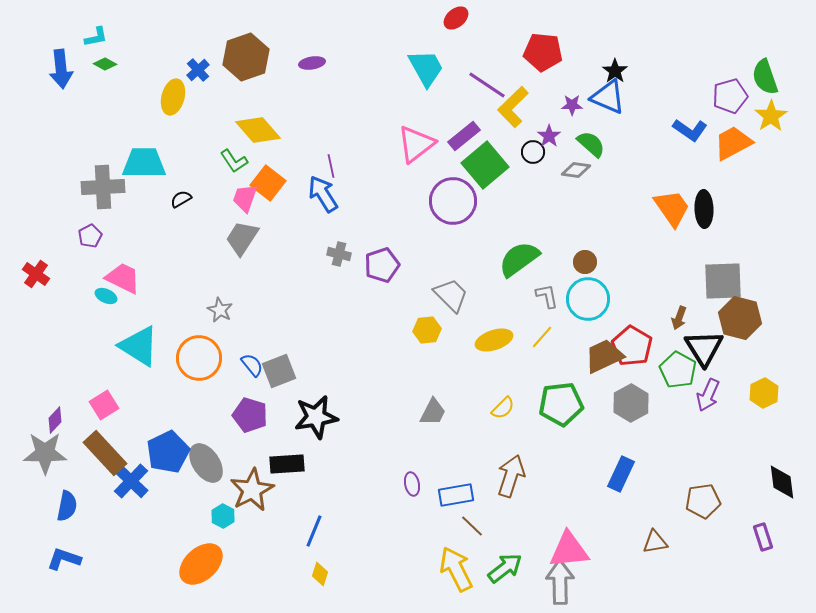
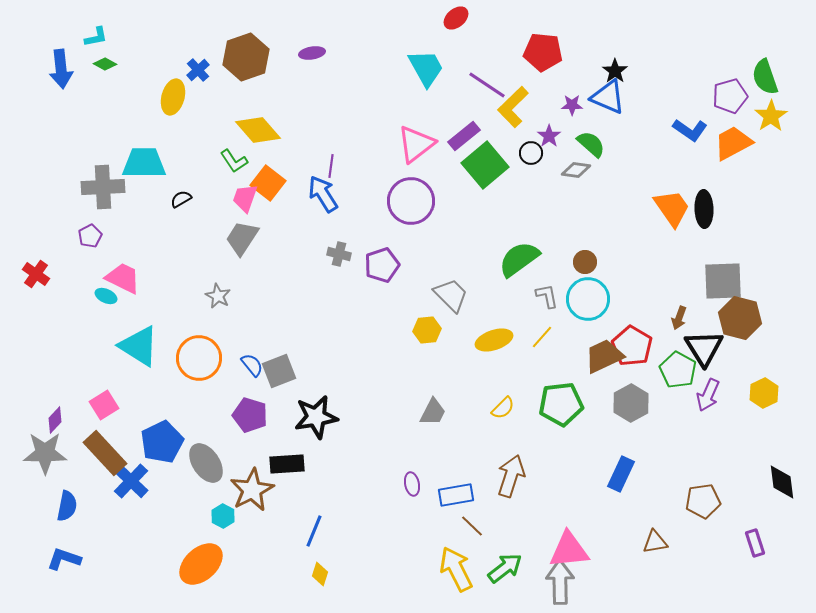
purple ellipse at (312, 63): moved 10 px up
black circle at (533, 152): moved 2 px left, 1 px down
purple line at (331, 166): rotated 20 degrees clockwise
purple circle at (453, 201): moved 42 px left
gray star at (220, 310): moved 2 px left, 14 px up
blue pentagon at (168, 452): moved 6 px left, 10 px up
purple rectangle at (763, 537): moved 8 px left, 6 px down
